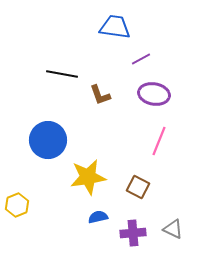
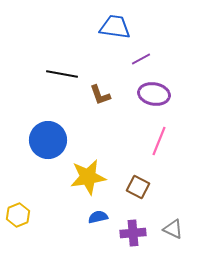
yellow hexagon: moved 1 px right, 10 px down
